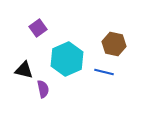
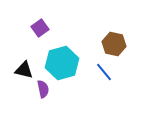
purple square: moved 2 px right
cyan hexagon: moved 5 px left, 4 px down; rotated 8 degrees clockwise
blue line: rotated 36 degrees clockwise
